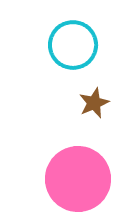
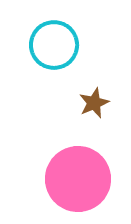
cyan circle: moved 19 px left
